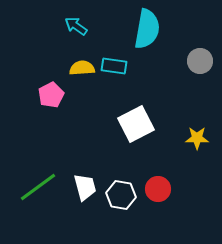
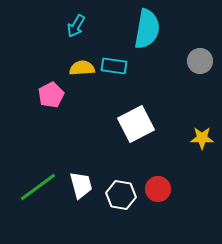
cyan arrow: rotated 95 degrees counterclockwise
yellow star: moved 5 px right
white trapezoid: moved 4 px left, 2 px up
